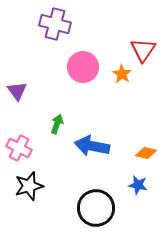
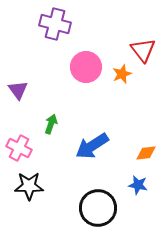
red triangle: rotated 12 degrees counterclockwise
pink circle: moved 3 px right
orange star: rotated 18 degrees clockwise
purple triangle: moved 1 px right, 1 px up
green arrow: moved 6 px left
blue arrow: rotated 44 degrees counterclockwise
orange diamond: rotated 20 degrees counterclockwise
black star: rotated 16 degrees clockwise
black circle: moved 2 px right
